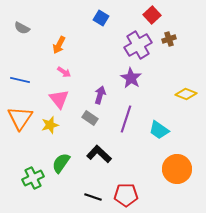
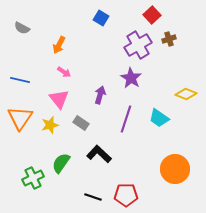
gray rectangle: moved 9 px left, 5 px down
cyan trapezoid: moved 12 px up
orange circle: moved 2 px left
